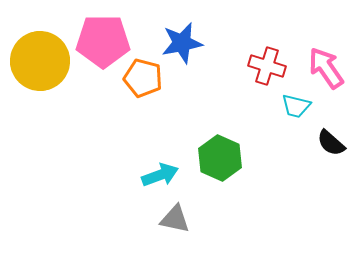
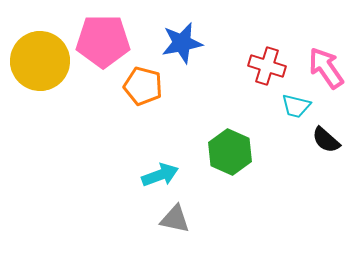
orange pentagon: moved 8 px down
black semicircle: moved 5 px left, 3 px up
green hexagon: moved 10 px right, 6 px up
